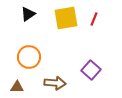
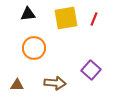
black triangle: rotated 28 degrees clockwise
orange circle: moved 5 px right, 9 px up
brown triangle: moved 2 px up
